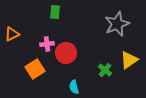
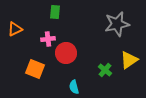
gray star: rotated 10 degrees clockwise
orange triangle: moved 3 px right, 5 px up
pink cross: moved 1 px right, 5 px up
orange square: rotated 36 degrees counterclockwise
